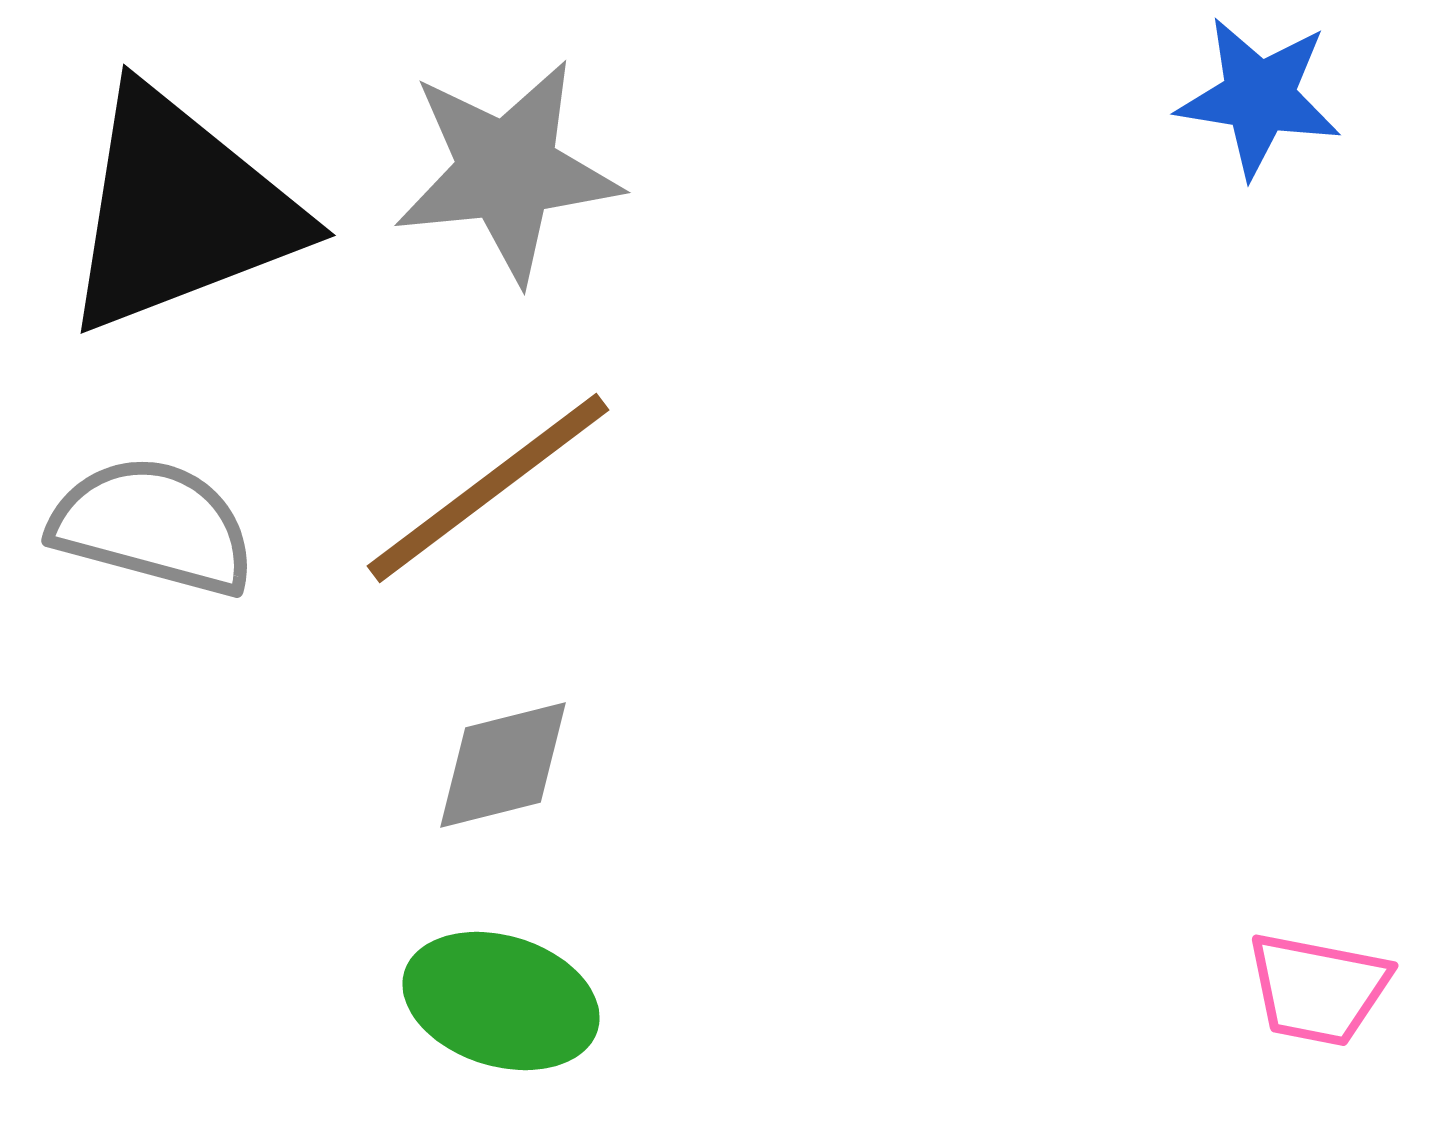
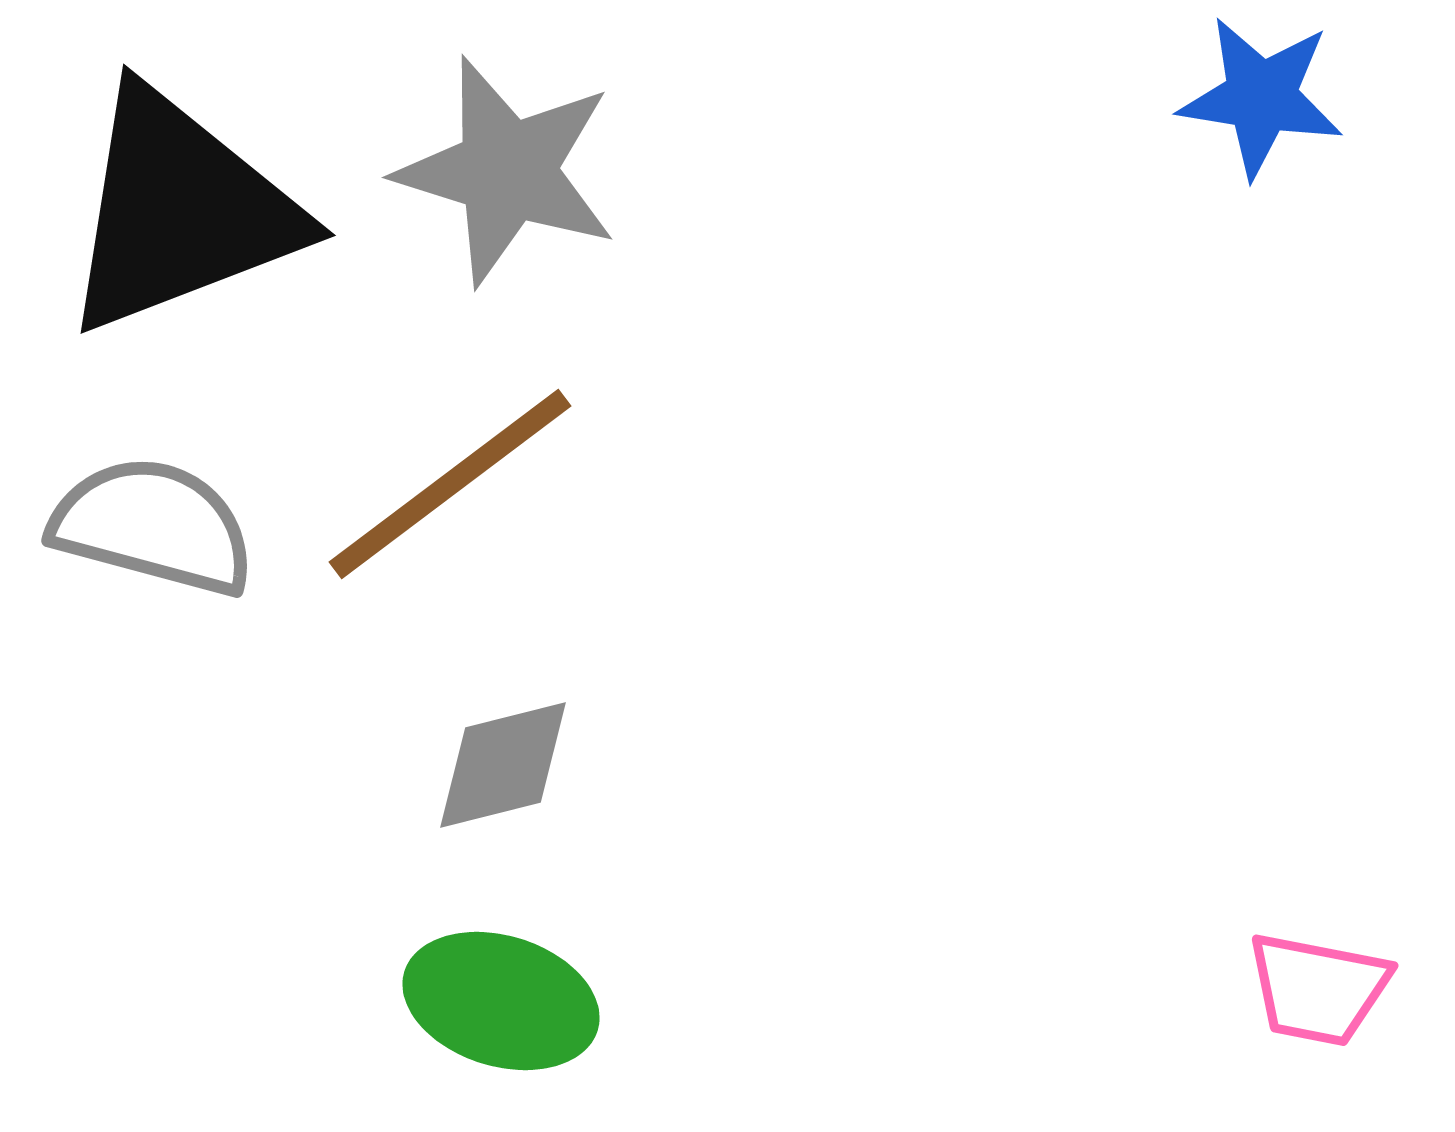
blue star: moved 2 px right
gray star: rotated 23 degrees clockwise
brown line: moved 38 px left, 4 px up
